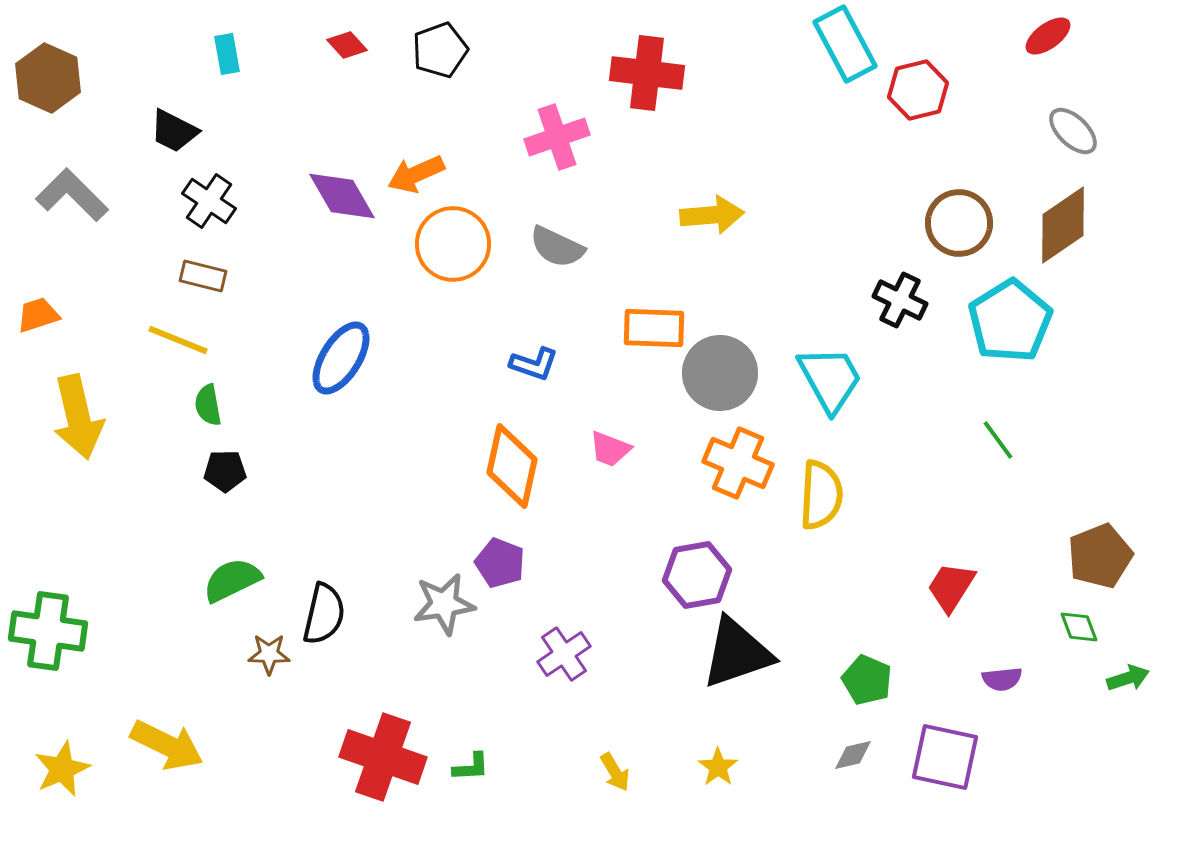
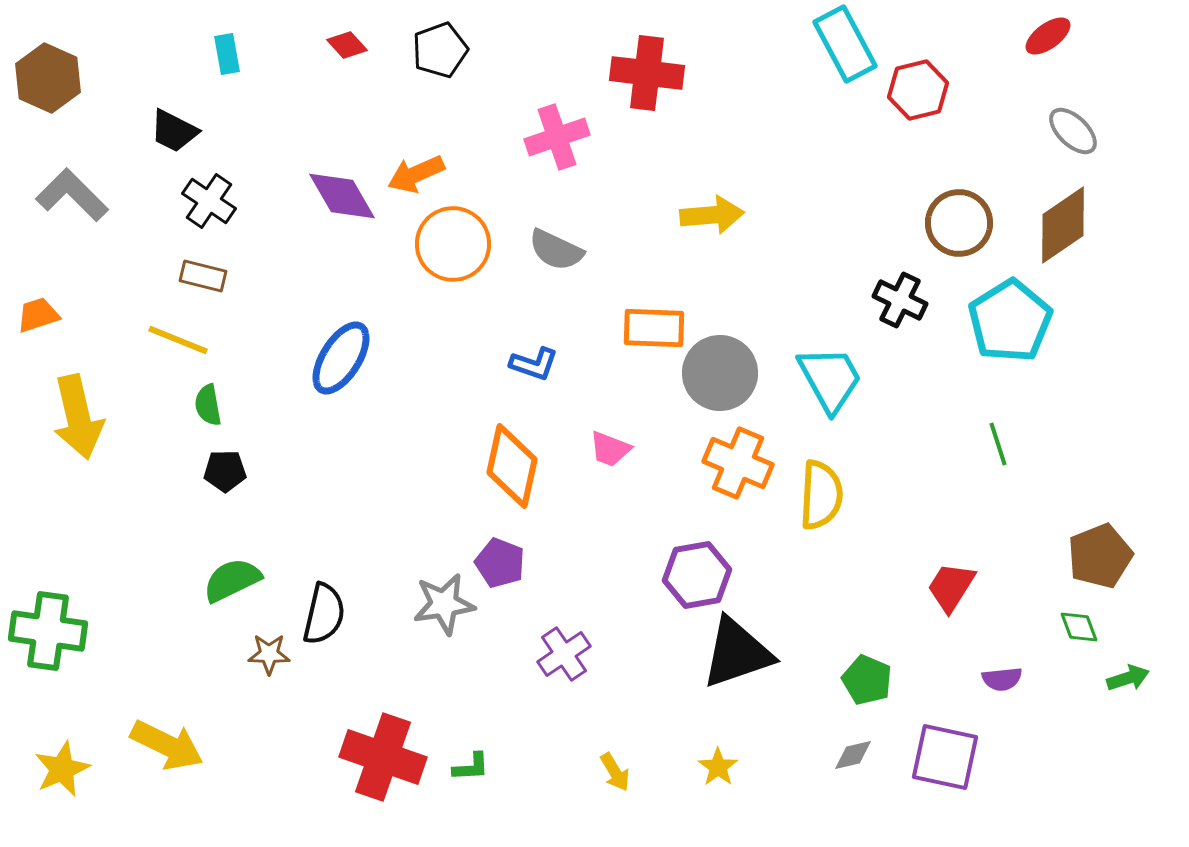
gray semicircle at (557, 247): moved 1 px left, 3 px down
green line at (998, 440): moved 4 px down; rotated 18 degrees clockwise
